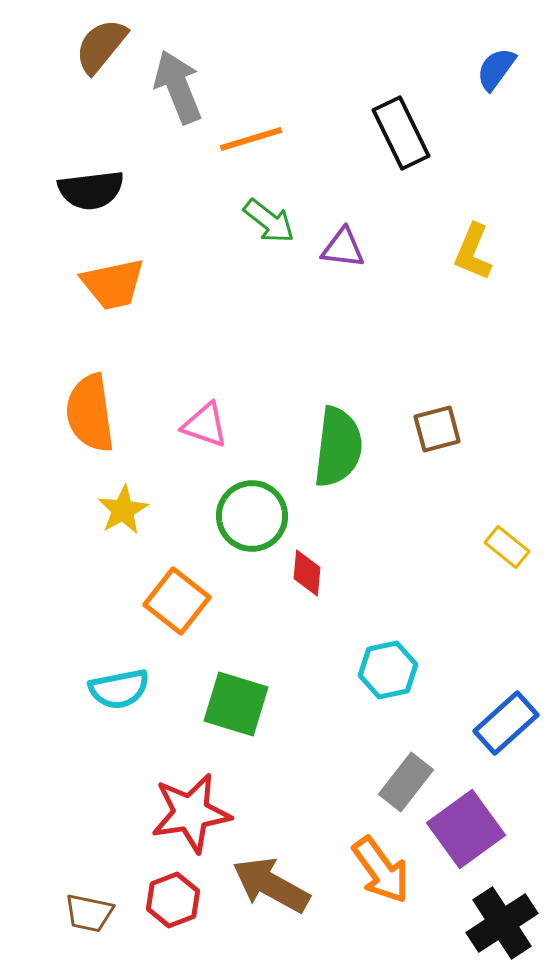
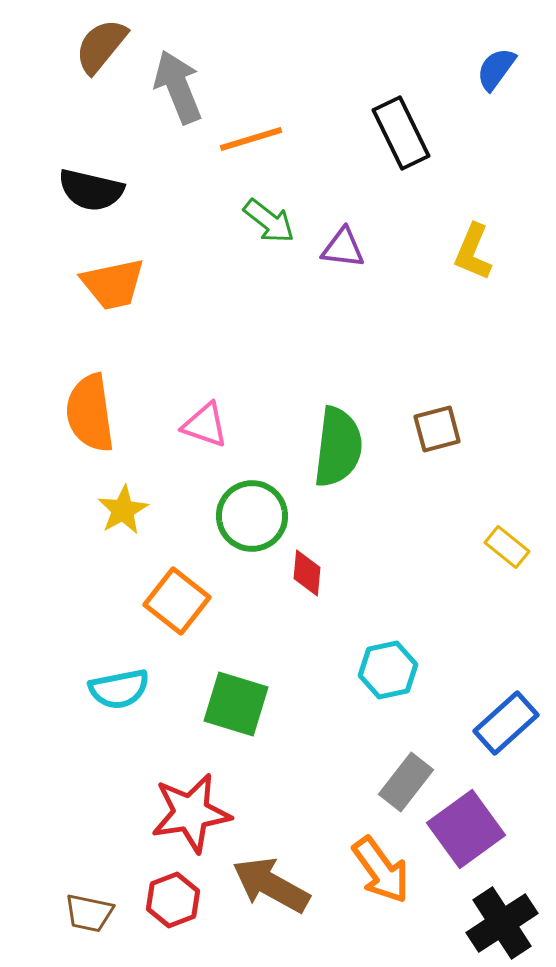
black semicircle: rotated 20 degrees clockwise
